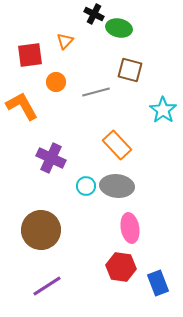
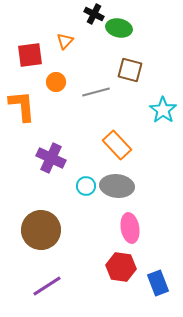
orange L-shape: rotated 24 degrees clockwise
